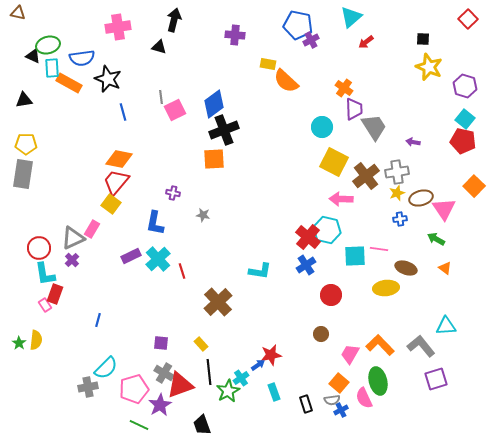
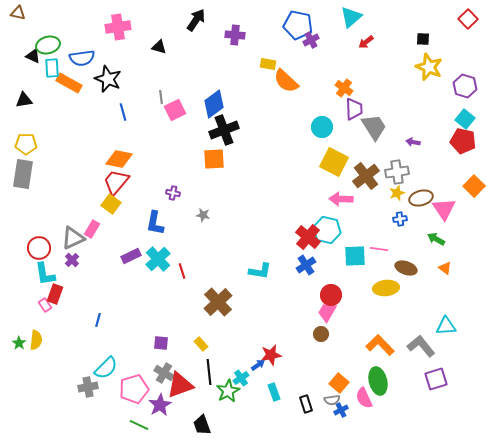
black arrow at (174, 20): moved 22 px right; rotated 20 degrees clockwise
pink trapezoid at (350, 354): moved 23 px left, 42 px up
